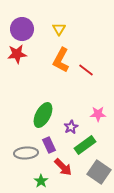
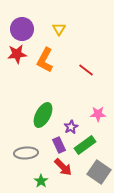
orange L-shape: moved 16 px left
purple rectangle: moved 10 px right
